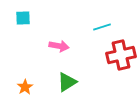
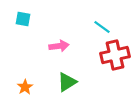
cyan square: moved 1 px down; rotated 14 degrees clockwise
cyan line: rotated 54 degrees clockwise
pink arrow: rotated 18 degrees counterclockwise
red cross: moved 6 px left
